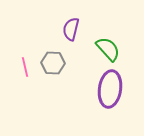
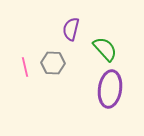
green semicircle: moved 3 px left
